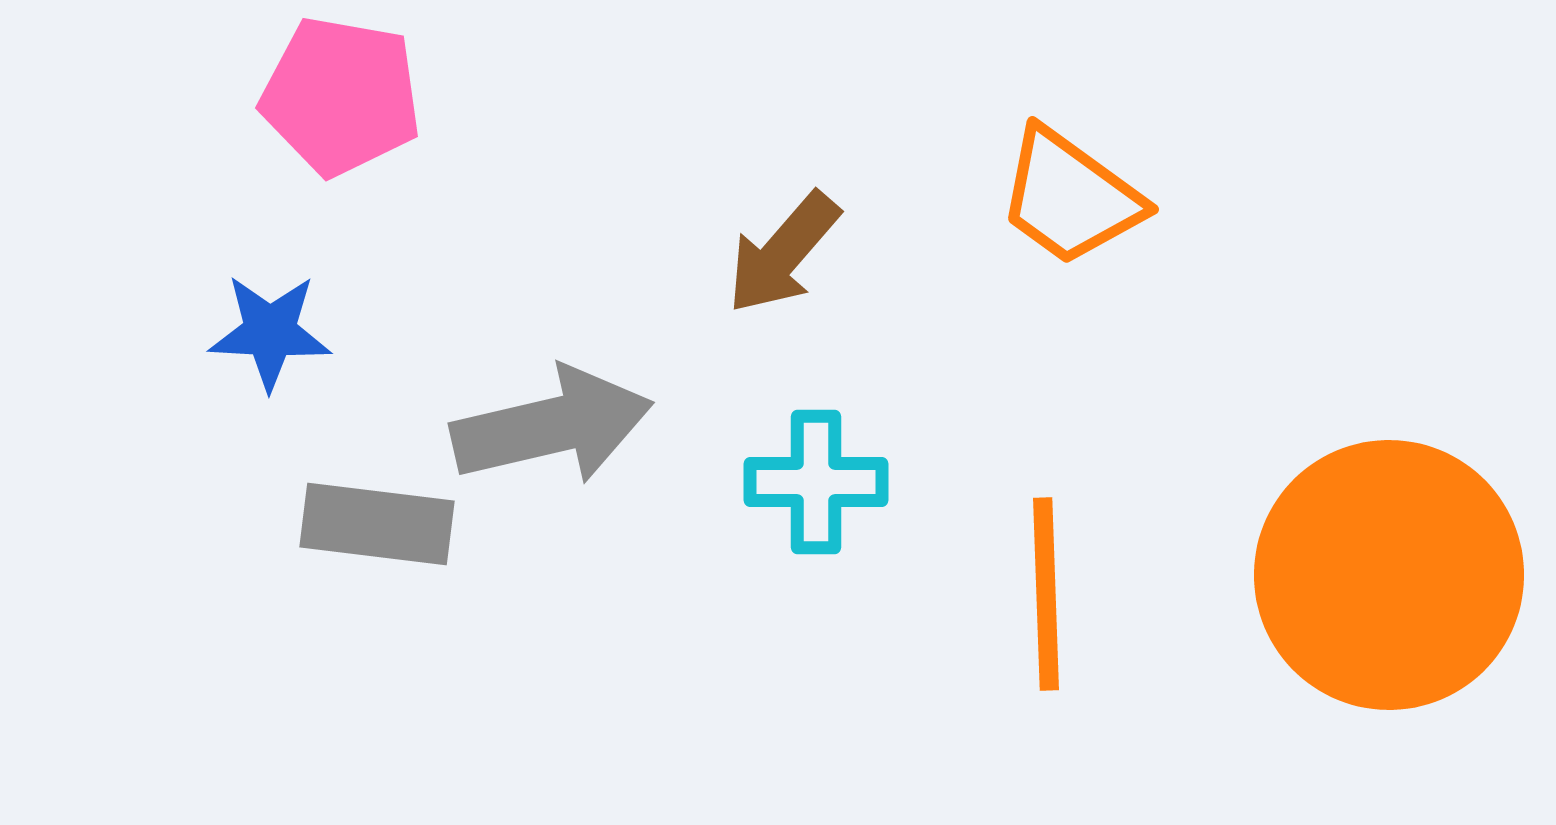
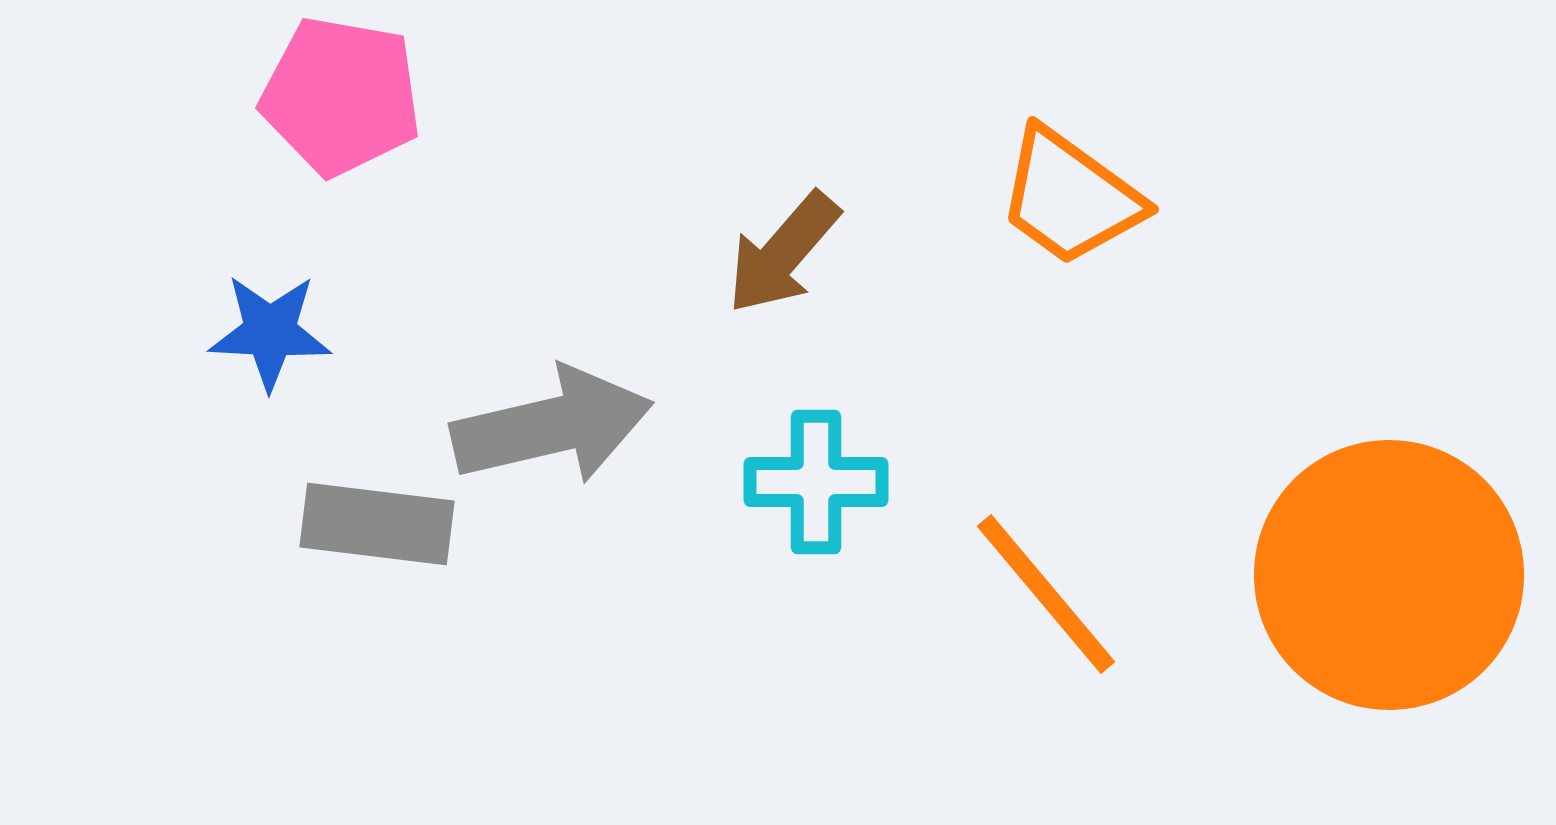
orange line: rotated 38 degrees counterclockwise
